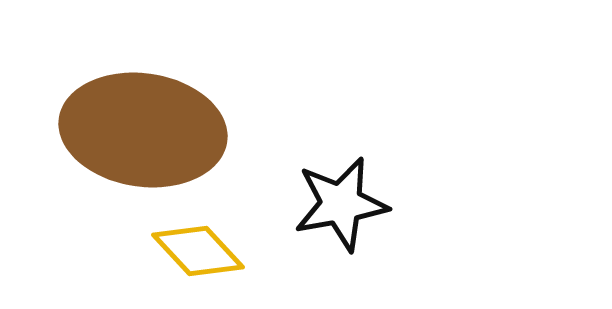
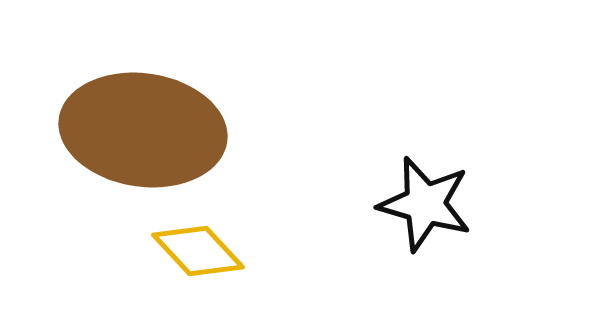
black star: moved 84 px right; rotated 26 degrees clockwise
